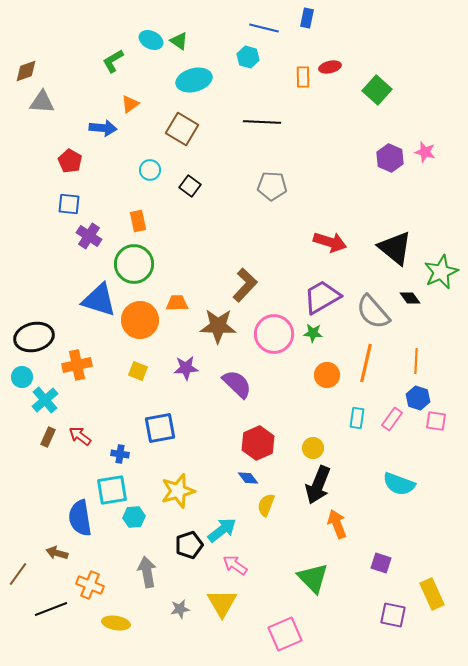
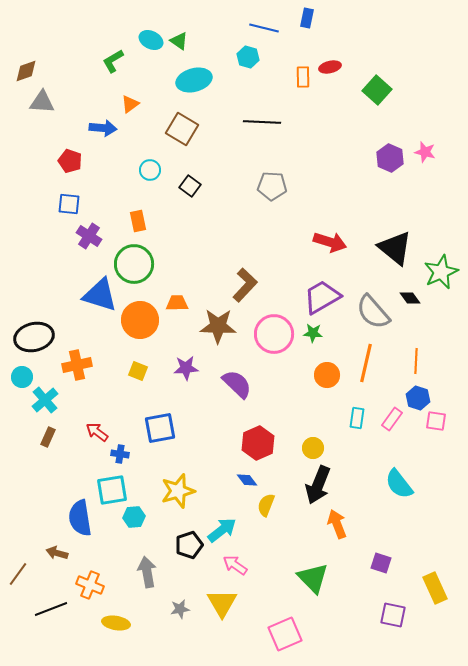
red pentagon at (70, 161): rotated 10 degrees counterclockwise
blue triangle at (99, 300): moved 1 px right, 5 px up
red arrow at (80, 436): moved 17 px right, 4 px up
blue diamond at (248, 478): moved 1 px left, 2 px down
cyan semicircle at (399, 484): rotated 32 degrees clockwise
yellow rectangle at (432, 594): moved 3 px right, 6 px up
